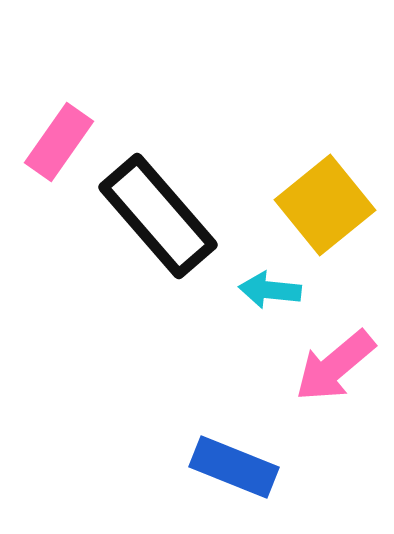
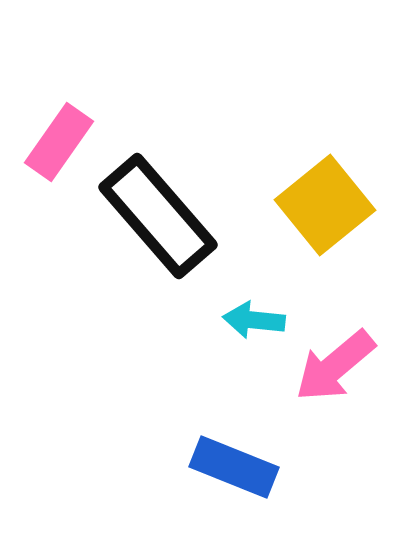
cyan arrow: moved 16 px left, 30 px down
